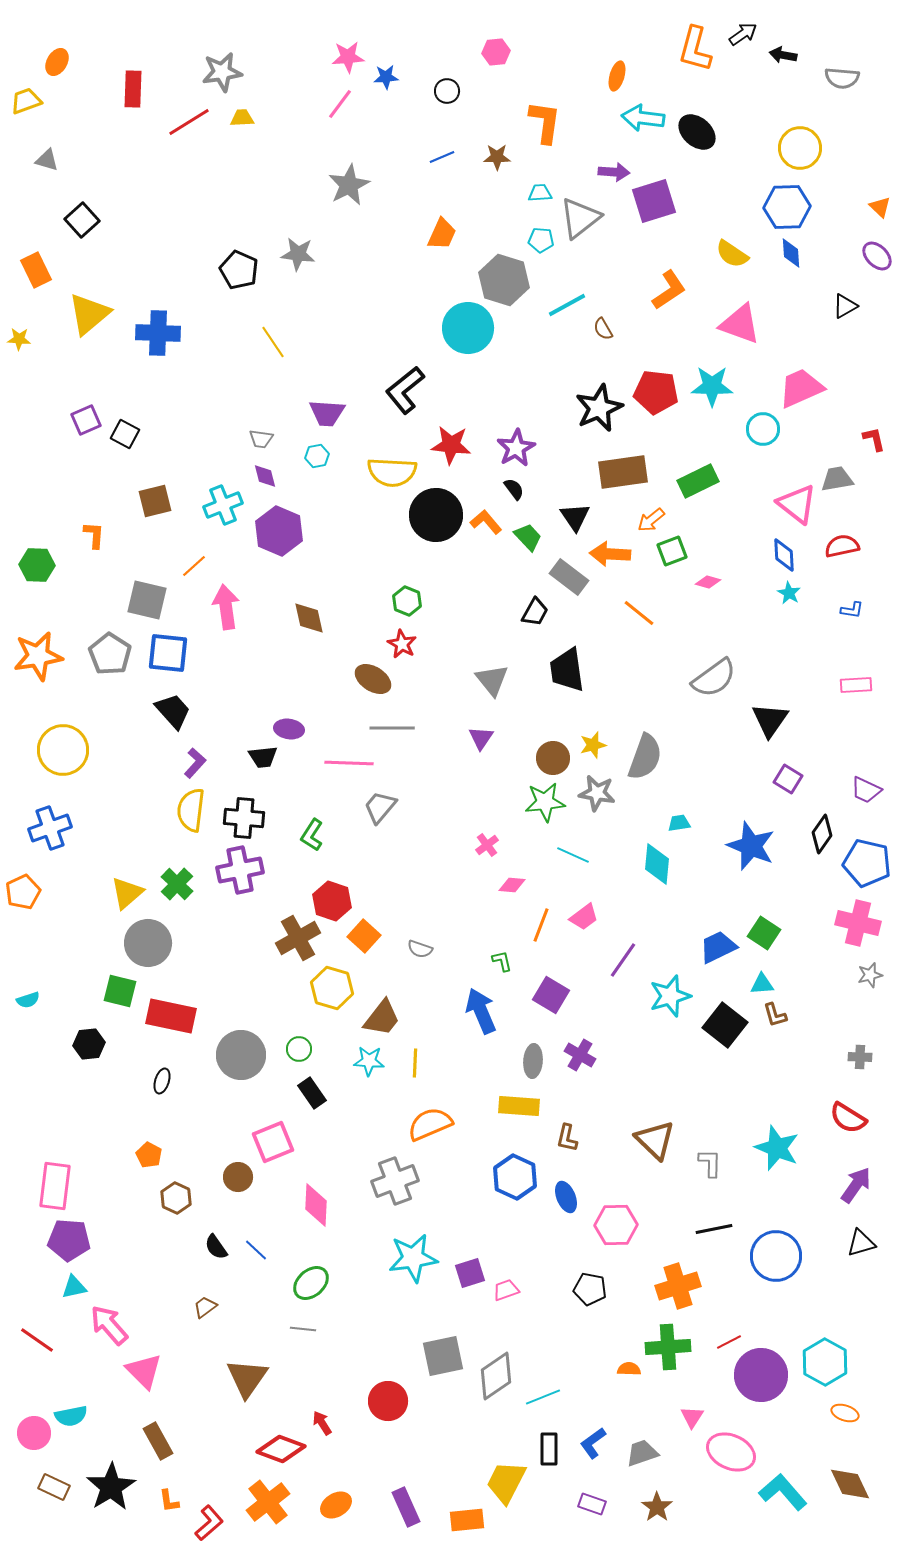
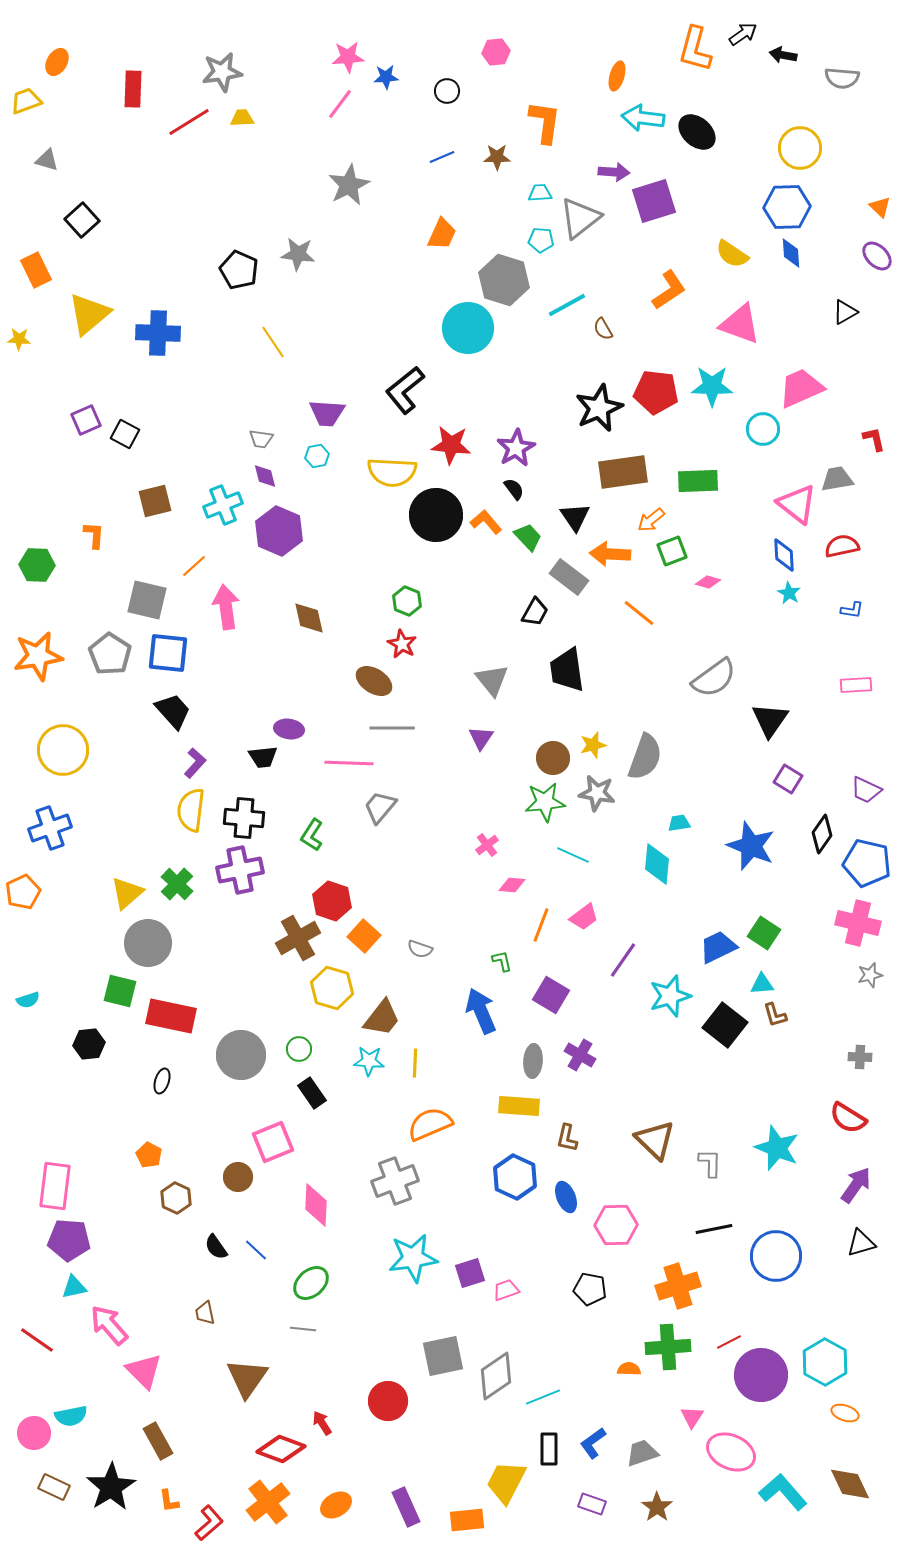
black triangle at (845, 306): moved 6 px down
green rectangle at (698, 481): rotated 24 degrees clockwise
brown ellipse at (373, 679): moved 1 px right, 2 px down
brown trapezoid at (205, 1307): moved 6 px down; rotated 65 degrees counterclockwise
